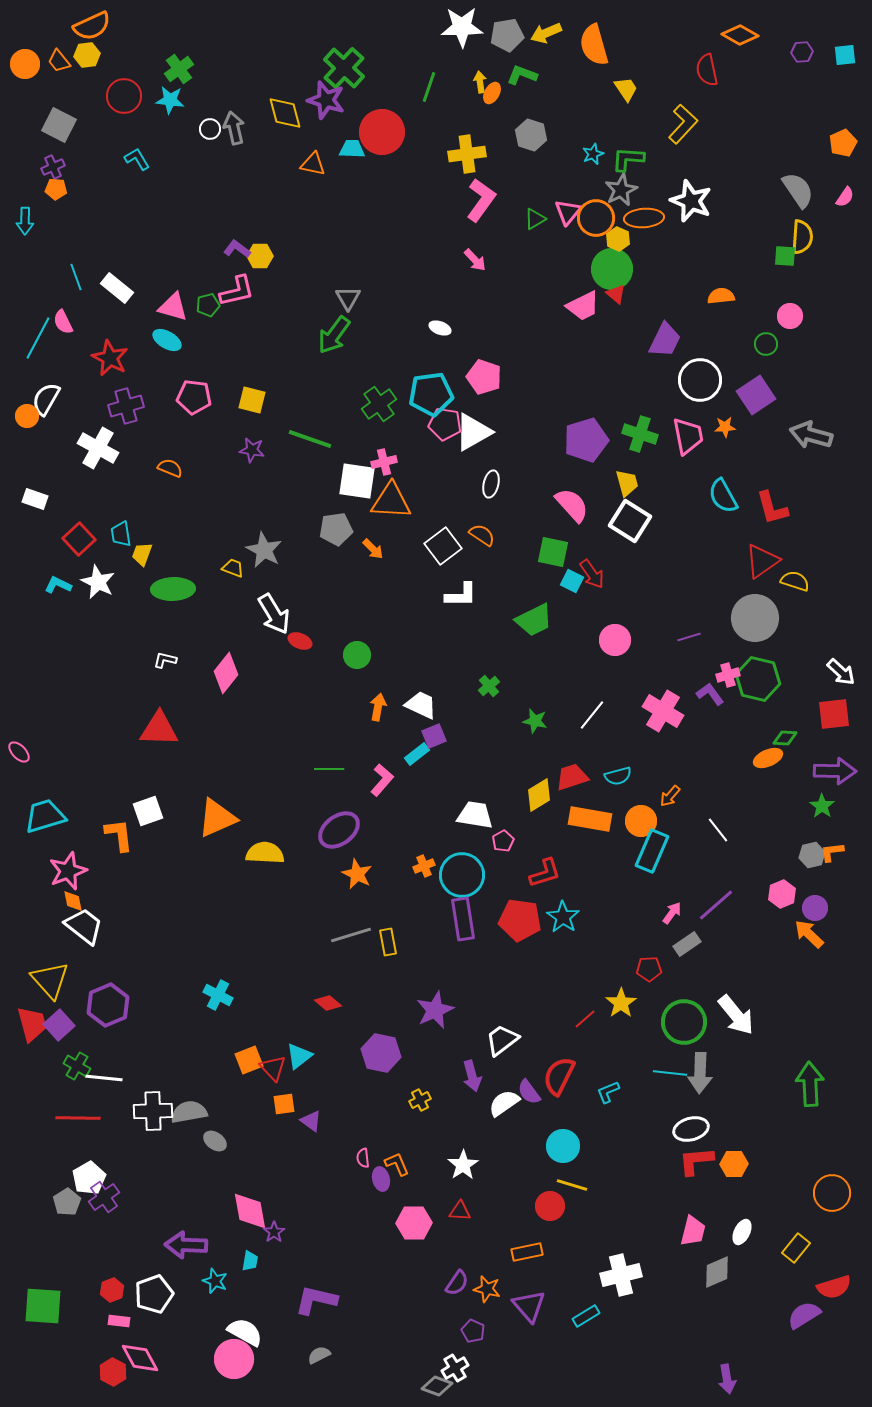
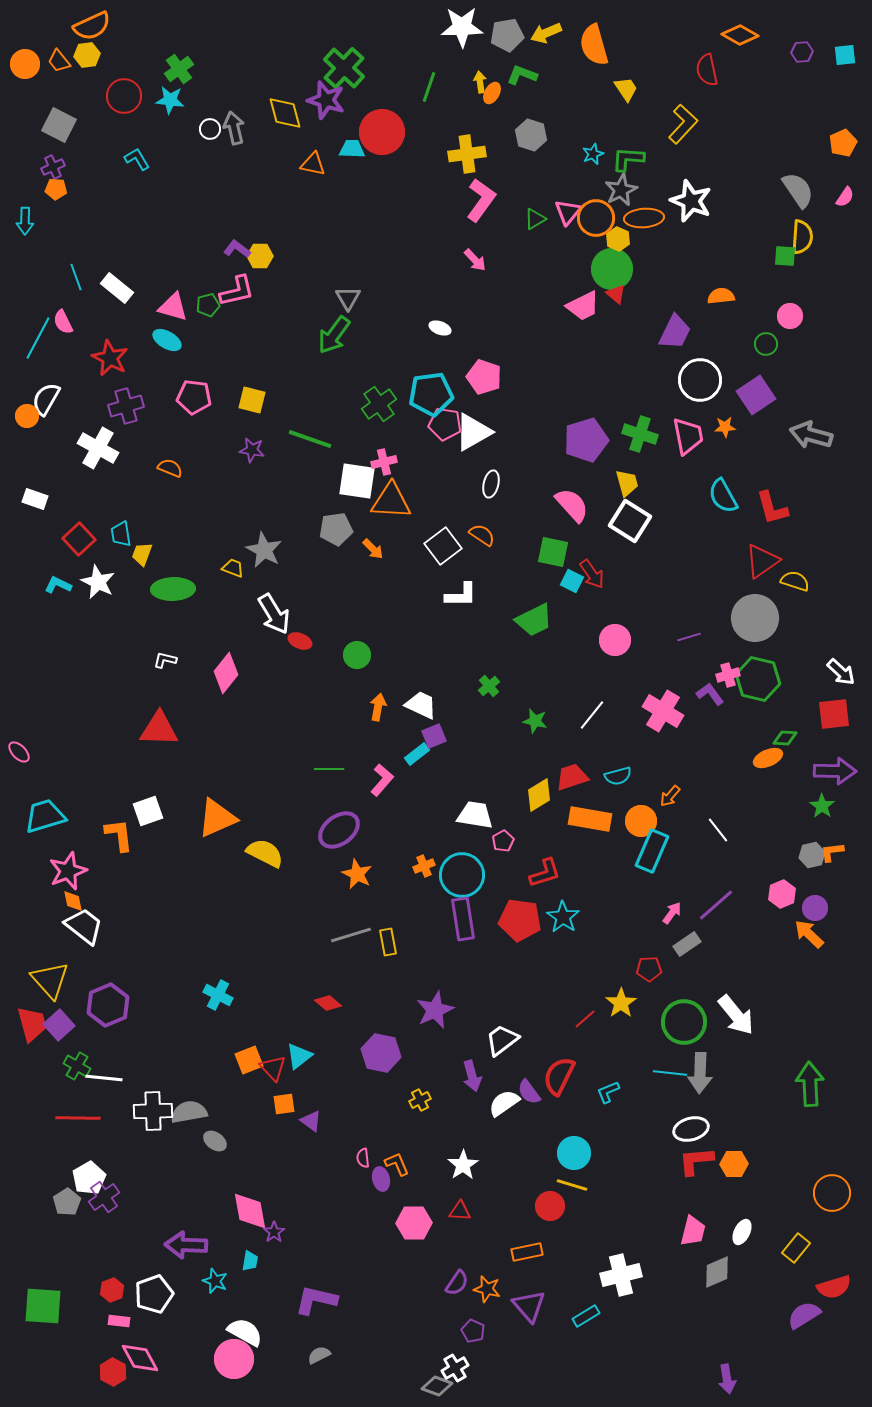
purple trapezoid at (665, 340): moved 10 px right, 8 px up
yellow semicircle at (265, 853): rotated 24 degrees clockwise
cyan circle at (563, 1146): moved 11 px right, 7 px down
